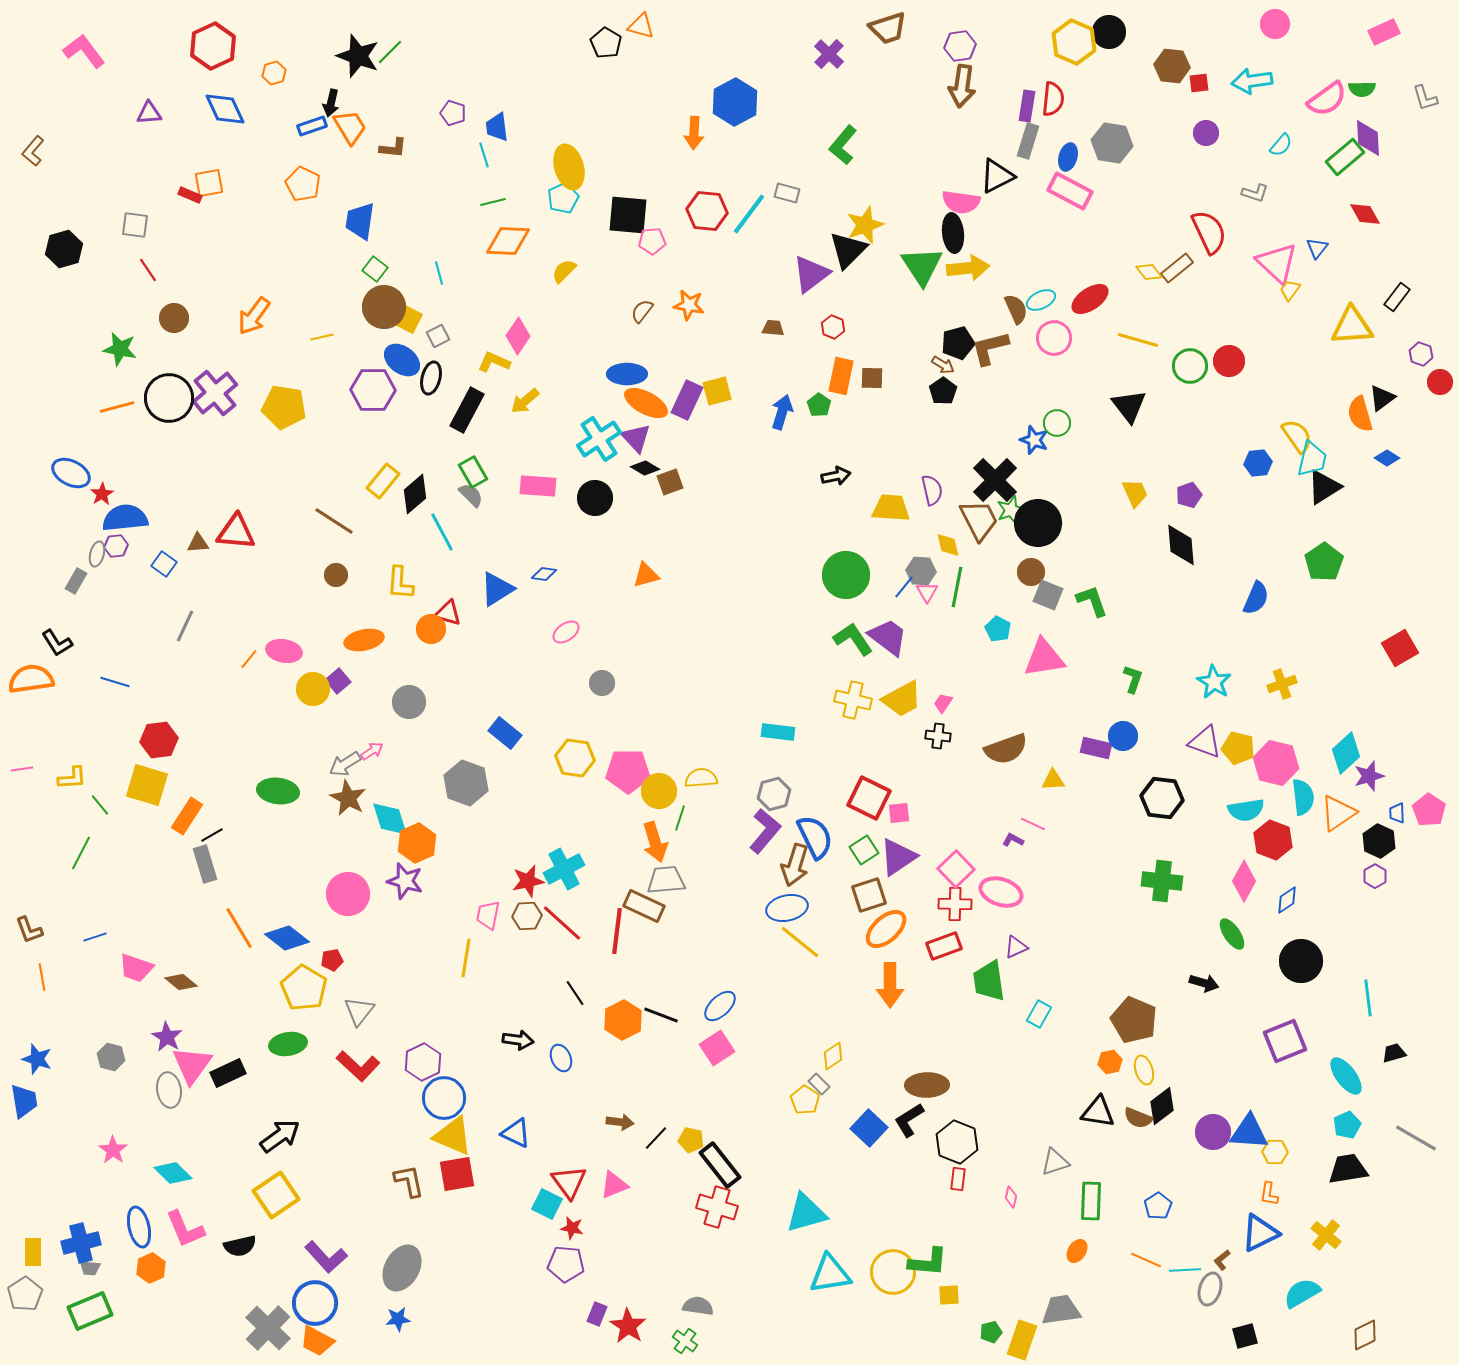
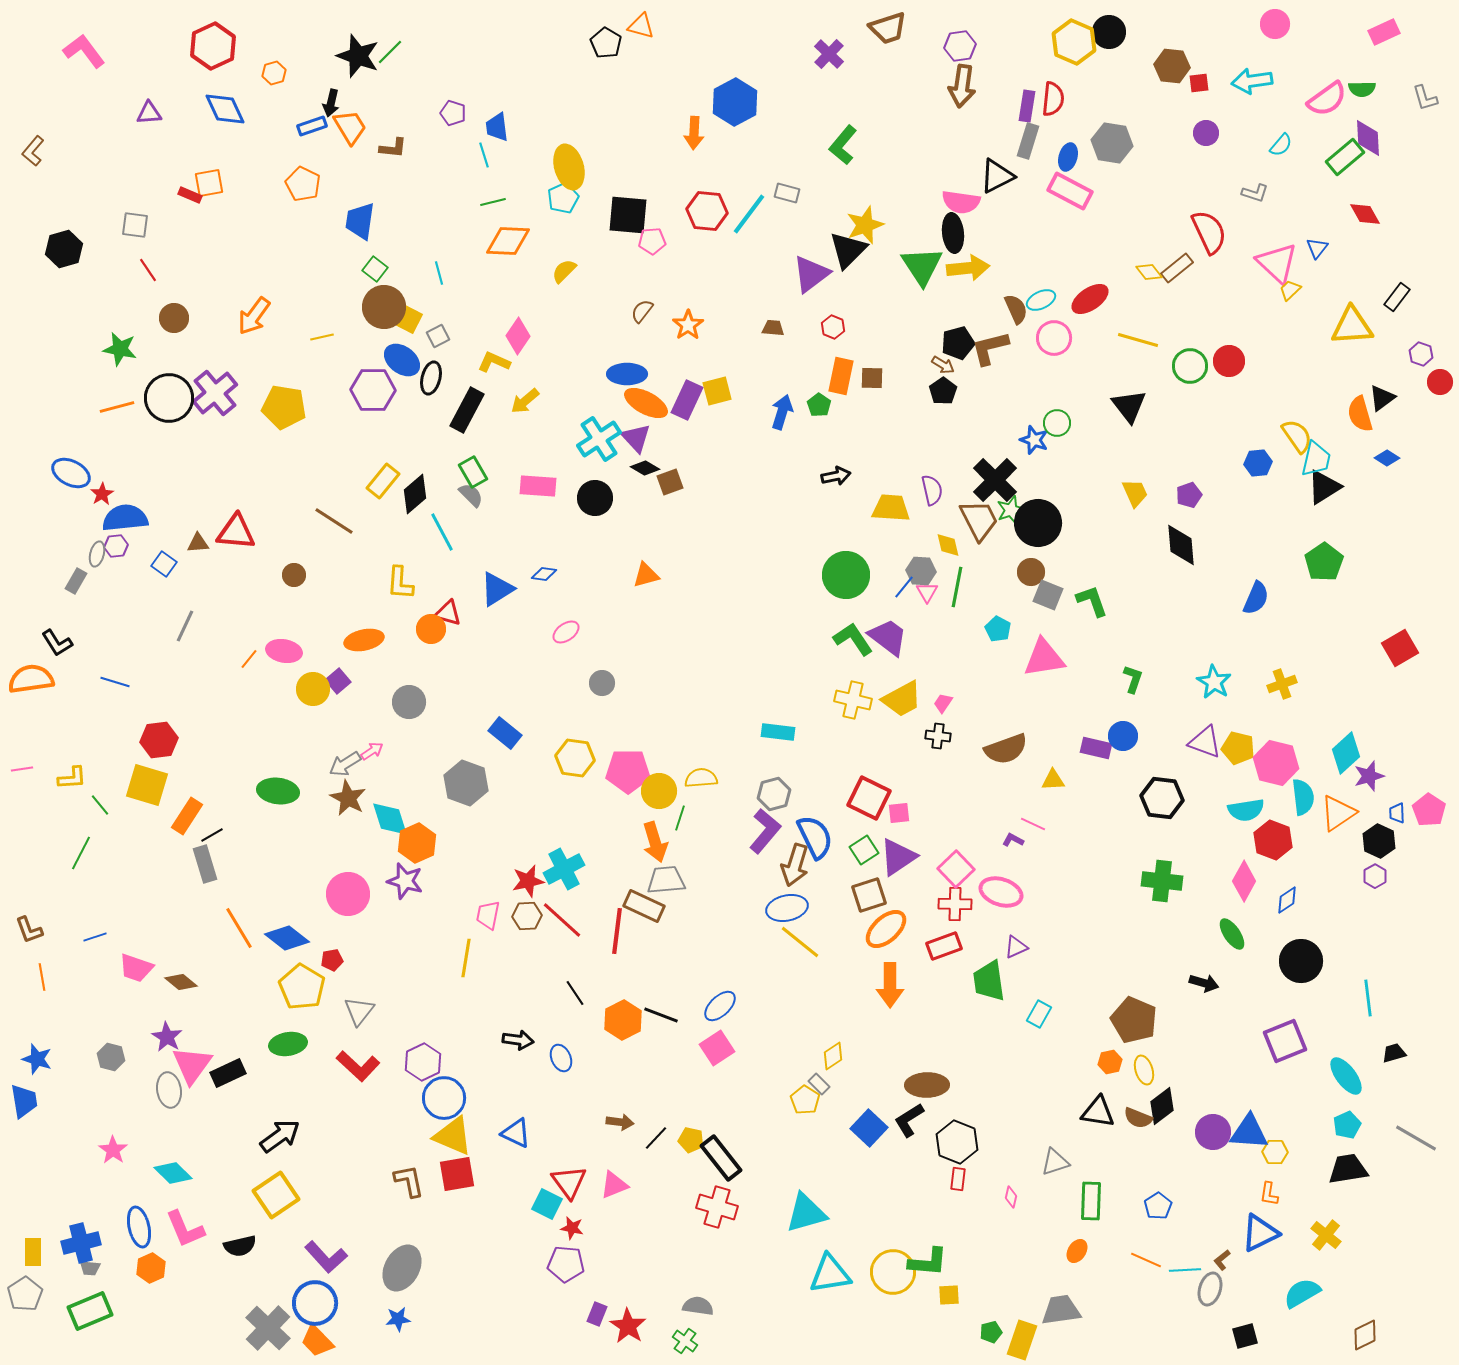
yellow trapezoid at (1290, 290): rotated 10 degrees clockwise
orange star at (689, 305): moved 1 px left, 20 px down; rotated 28 degrees clockwise
cyan trapezoid at (1312, 459): moved 4 px right
brown circle at (336, 575): moved 42 px left
red line at (562, 923): moved 3 px up
yellow pentagon at (304, 988): moved 2 px left, 1 px up
black rectangle at (720, 1165): moved 1 px right, 7 px up
orange trapezoid at (317, 1341): rotated 18 degrees clockwise
